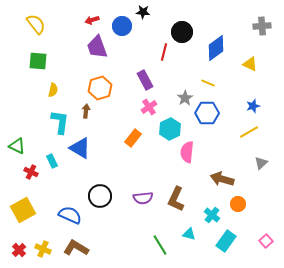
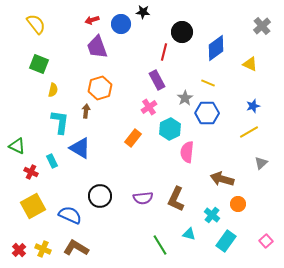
blue circle at (122, 26): moved 1 px left, 2 px up
gray cross at (262, 26): rotated 36 degrees counterclockwise
green square at (38, 61): moved 1 px right, 3 px down; rotated 18 degrees clockwise
purple rectangle at (145, 80): moved 12 px right
yellow square at (23, 210): moved 10 px right, 4 px up
